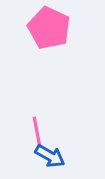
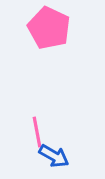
blue arrow: moved 4 px right
